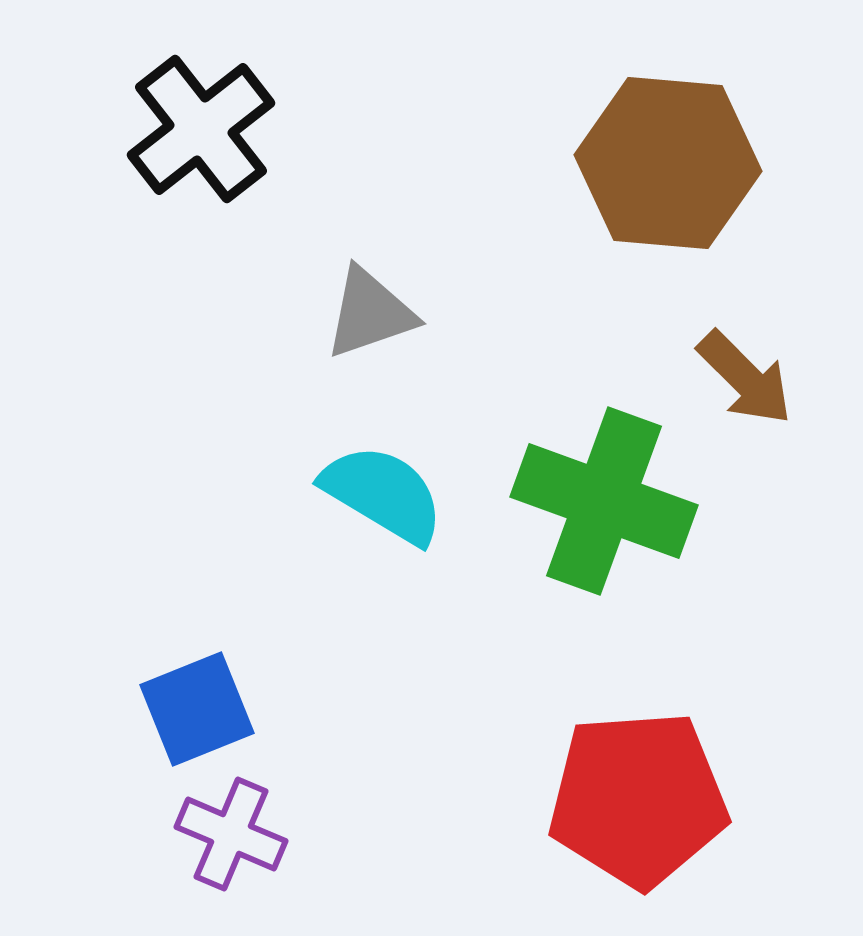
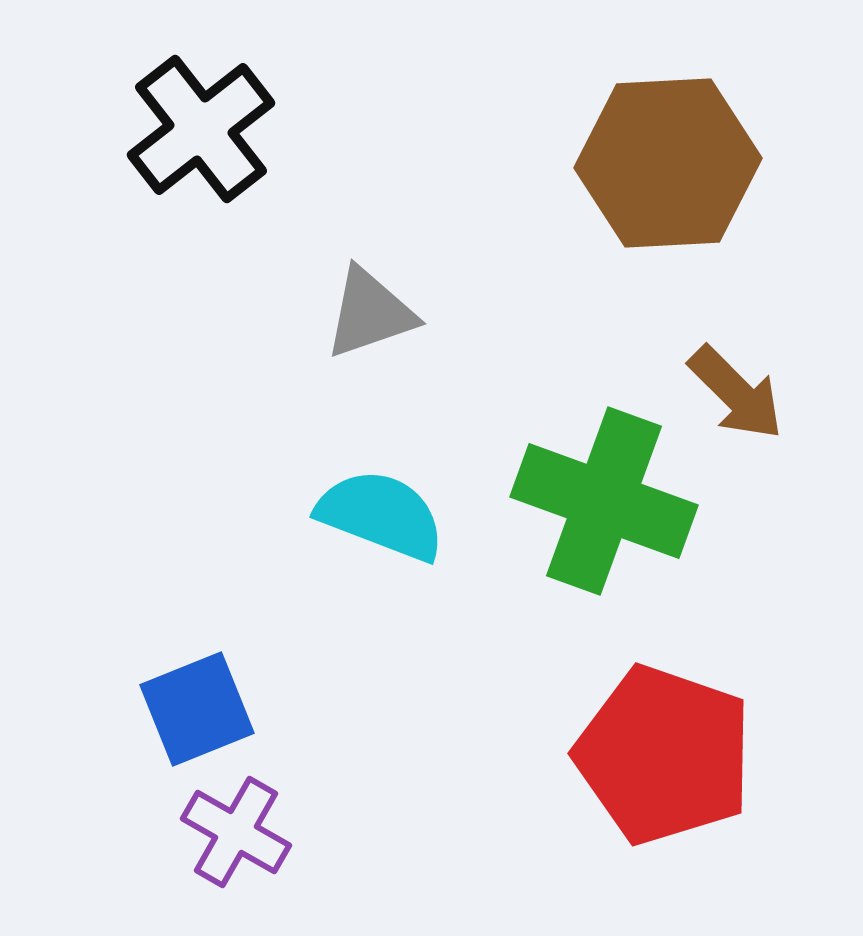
brown hexagon: rotated 8 degrees counterclockwise
brown arrow: moved 9 px left, 15 px down
cyan semicircle: moved 2 px left, 21 px down; rotated 10 degrees counterclockwise
red pentagon: moved 26 px right, 44 px up; rotated 23 degrees clockwise
purple cross: moved 5 px right, 2 px up; rotated 7 degrees clockwise
